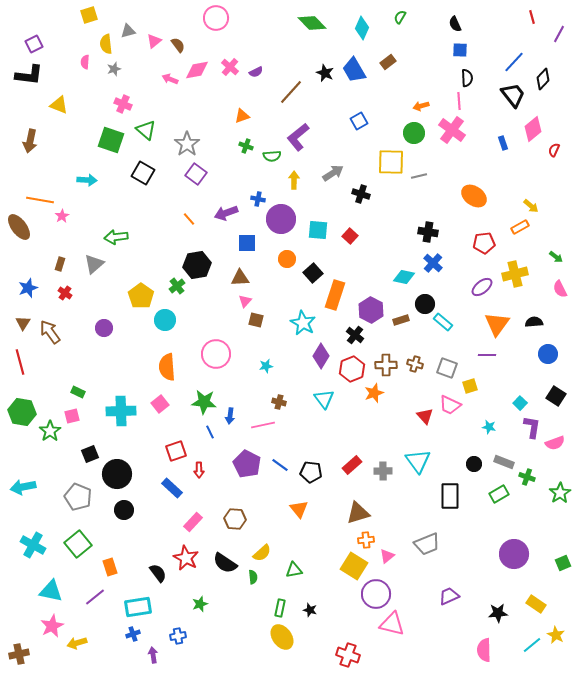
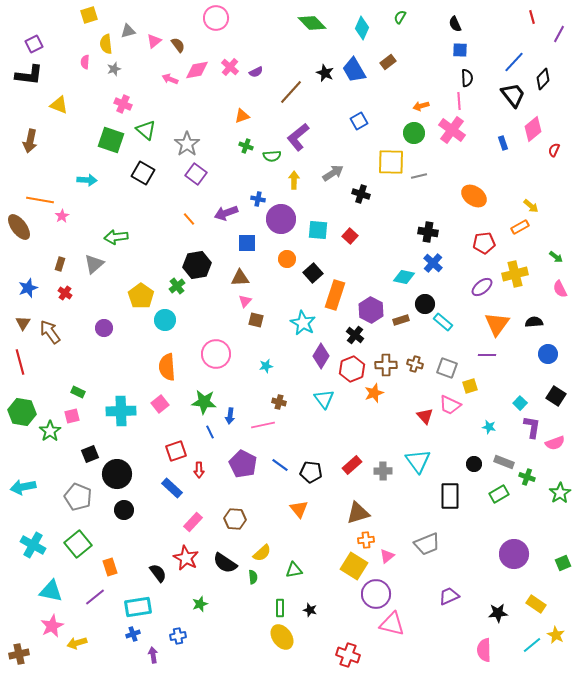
purple pentagon at (247, 464): moved 4 px left
green rectangle at (280, 608): rotated 12 degrees counterclockwise
